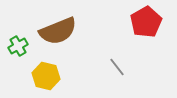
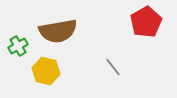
brown semicircle: rotated 12 degrees clockwise
gray line: moved 4 px left
yellow hexagon: moved 5 px up
